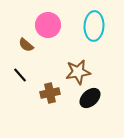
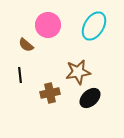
cyan ellipse: rotated 28 degrees clockwise
black line: rotated 35 degrees clockwise
